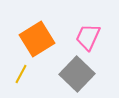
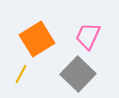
pink trapezoid: moved 1 px up
gray square: moved 1 px right
